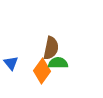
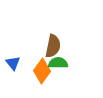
brown semicircle: moved 2 px right, 2 px up
blue triangle: moved 2 px right
